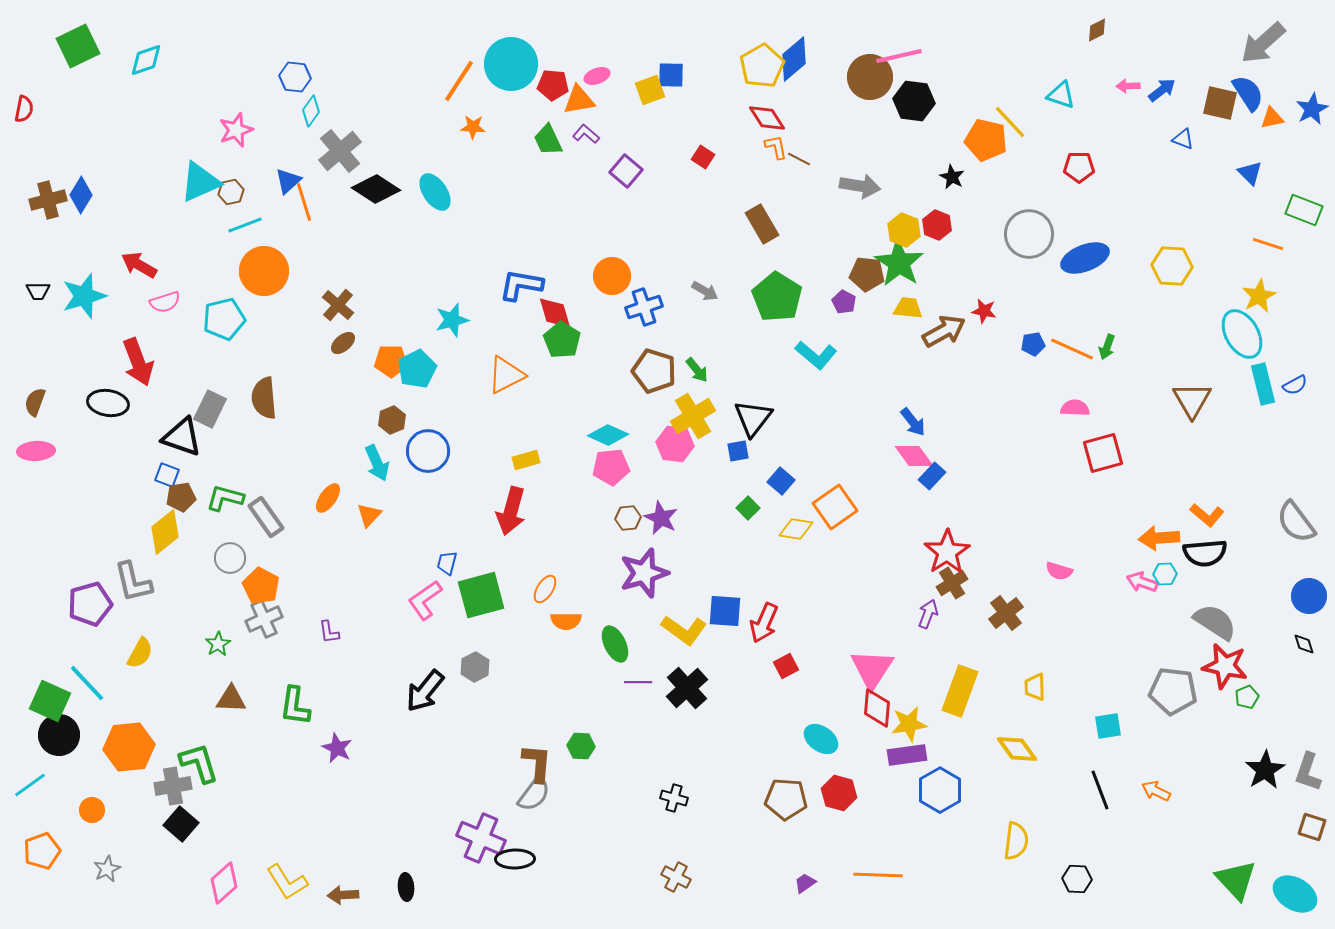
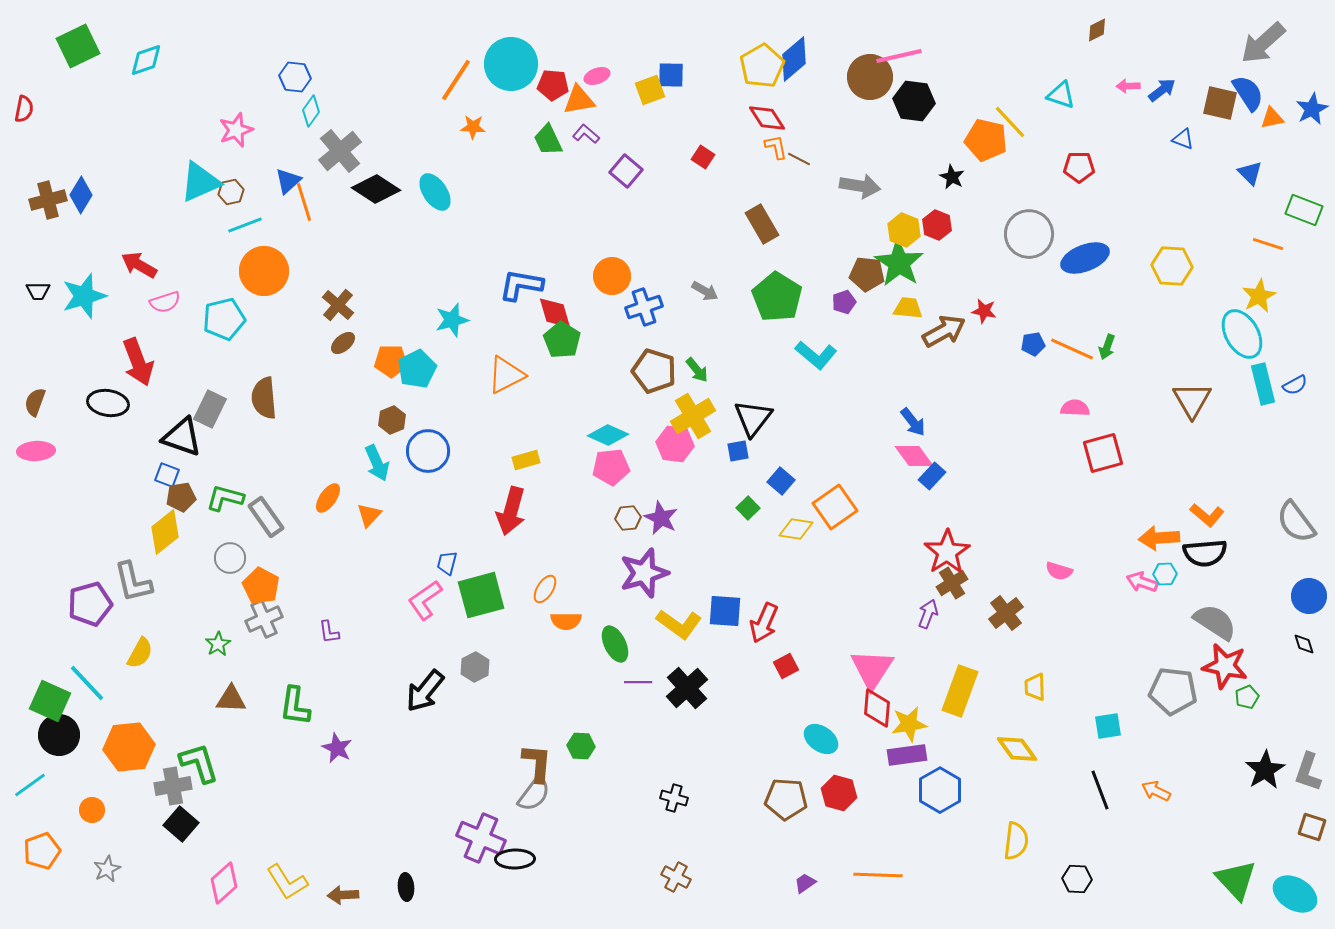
orange line at (459, 81): moved 3 px left, 1 px up
purple pentagon at (844, 302): rotated 25 degrees clockwise
yellow L-shape at (684, 630): moved 5 px left, 6 px up
